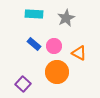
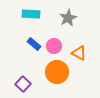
cyan rectangle: moved 3 px left
gray star: moved 2 px right
